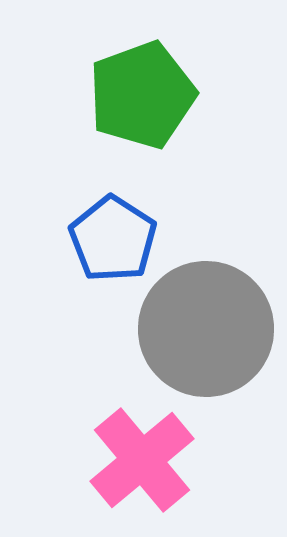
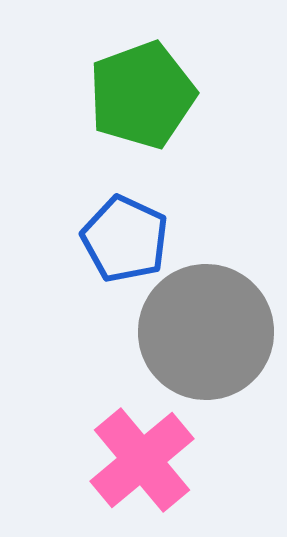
blue pentagon: moved 12 px right; rotated 8 degrees counterclockwise
gray circle: moved 3 px down
